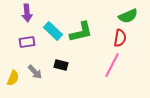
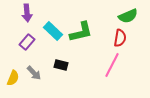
purple rectangle: rotated 42 degrees counterclockwise
gray arrow: moved 1 px left, 1 px down
